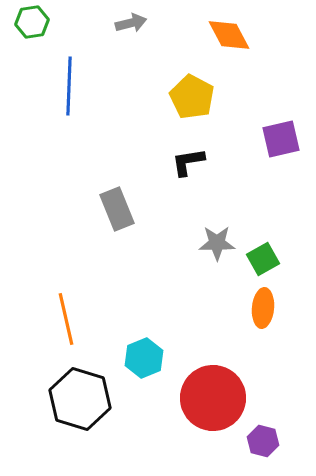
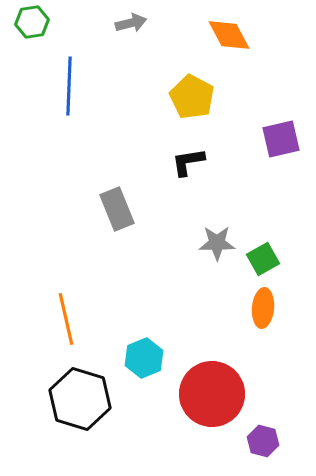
red circle: moved 1 px left, 4 px up
